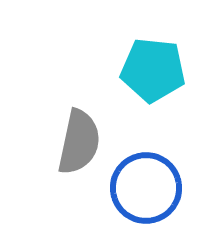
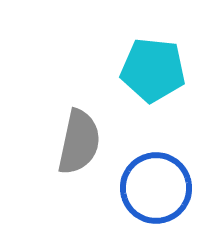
blue circle: moved 10 px right
